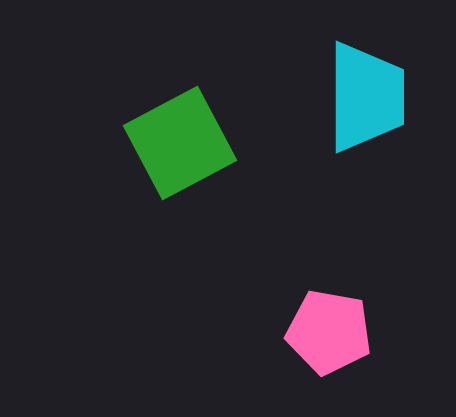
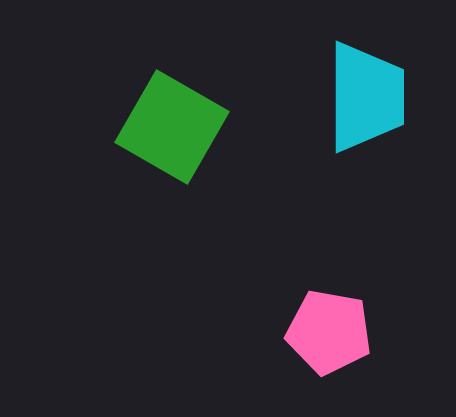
green square: moved 8 px left, 16 px up; rotated 32 degrees counterclockwise
